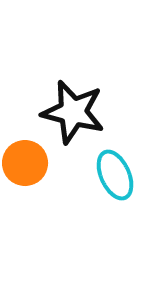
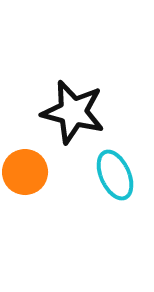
orange circle: moved 9 px down
